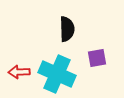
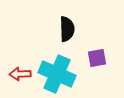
red arrow: moved 1 px right, 2 px down
